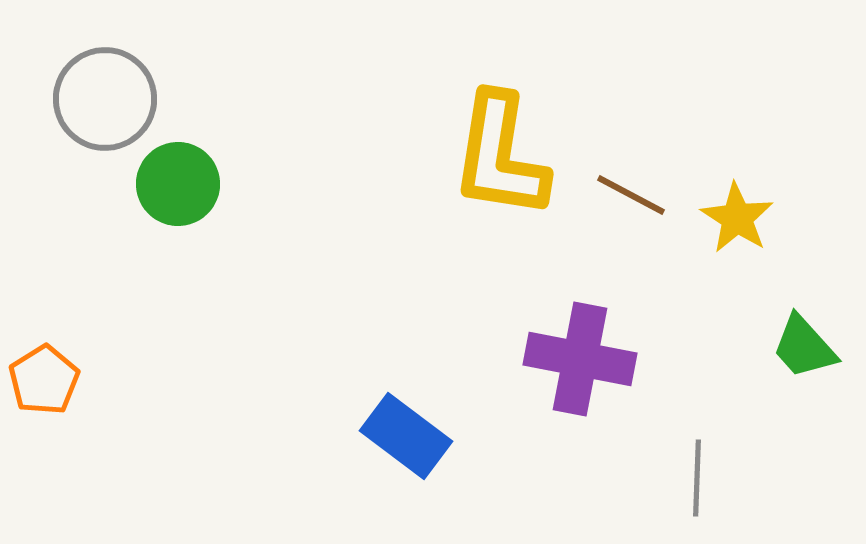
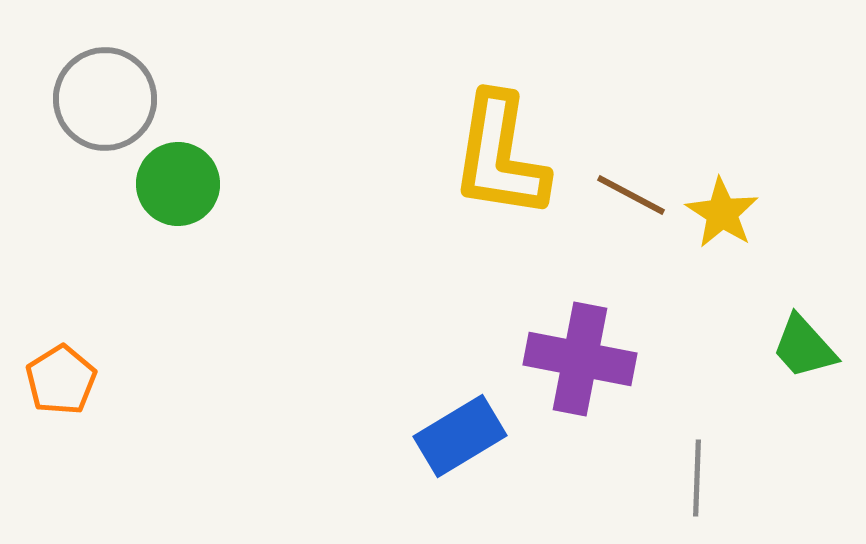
yellow star: moved 15 px left, 5 px up
orange pentagon: moved 17 px right
blue rectangle: moved 54 px right; rotated 68 degrees counterclockwise
